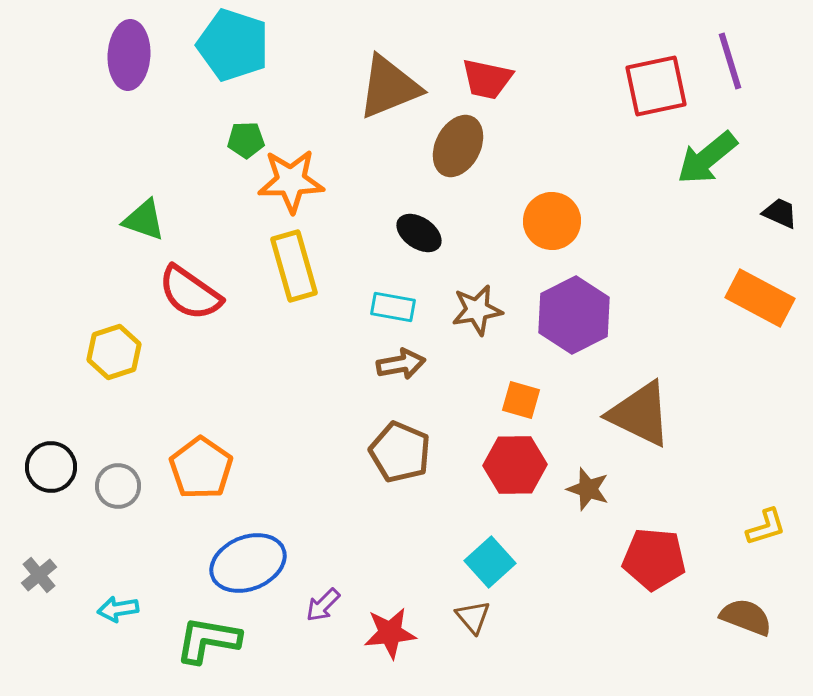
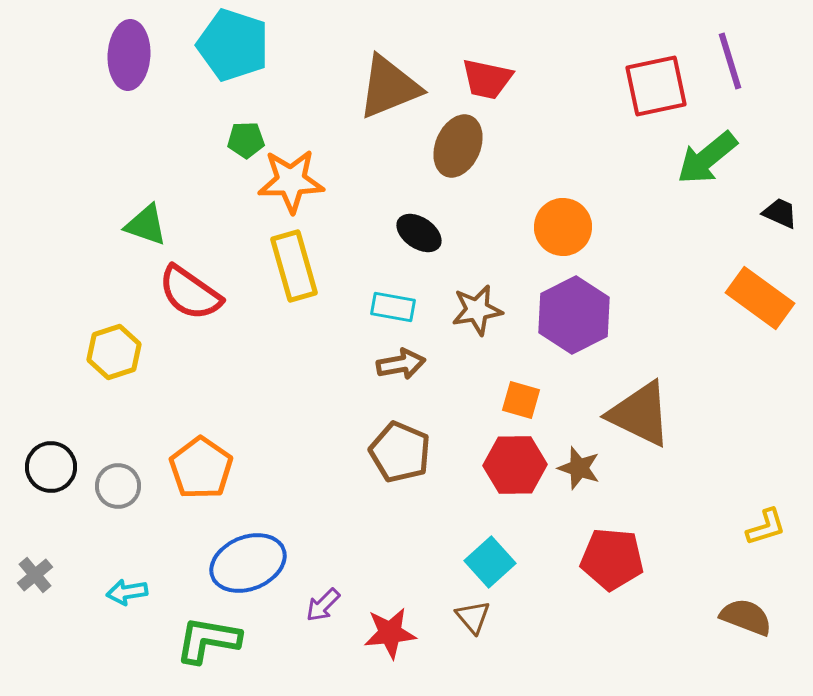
brown ellipse at (458, 146): rotated 4 degrees counterclockwise
green triangle at (144, 220): moved 2 px right, 5 px down
orange circle at (552, 221): moved 11 px right, 6 px down
orange rectangle at (760, 298): rotated 8 degrees clockwise
brown star at (588, 489): moved 9 px left, 21 px up
red pentagon at (654, 559): moved 42 px left
gray cross at (39, 575): moved 4 px left
cyan arrow at (118, 609): moved 9 px right, 17 px up
